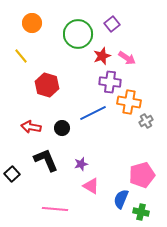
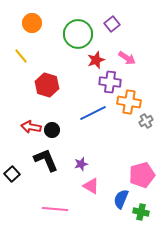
red star: moved 6 px left, 4 px down
black circle: moved 10 px left, 2 px down
